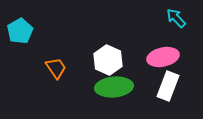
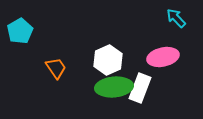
white hexagon: rotated 12 degrees clockwise
white rectangle: moved 28 px left, 2 px down
